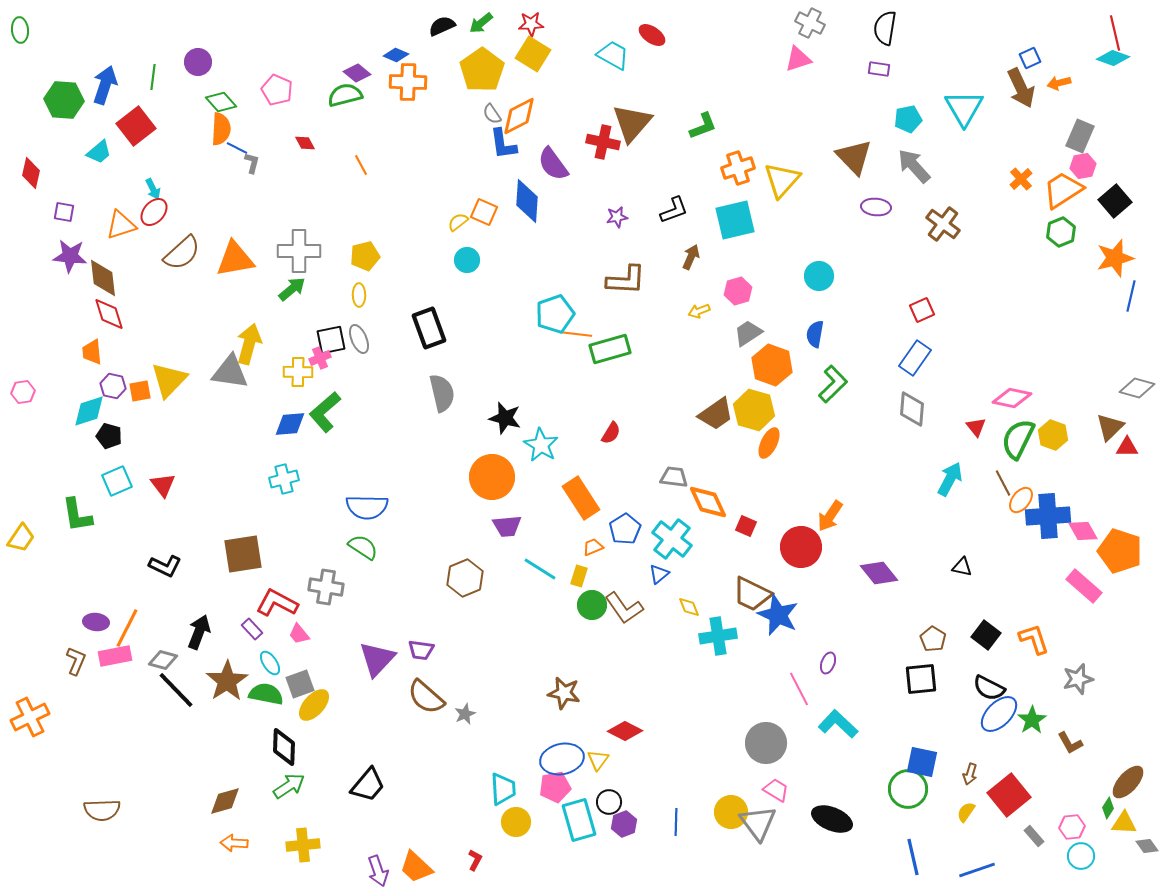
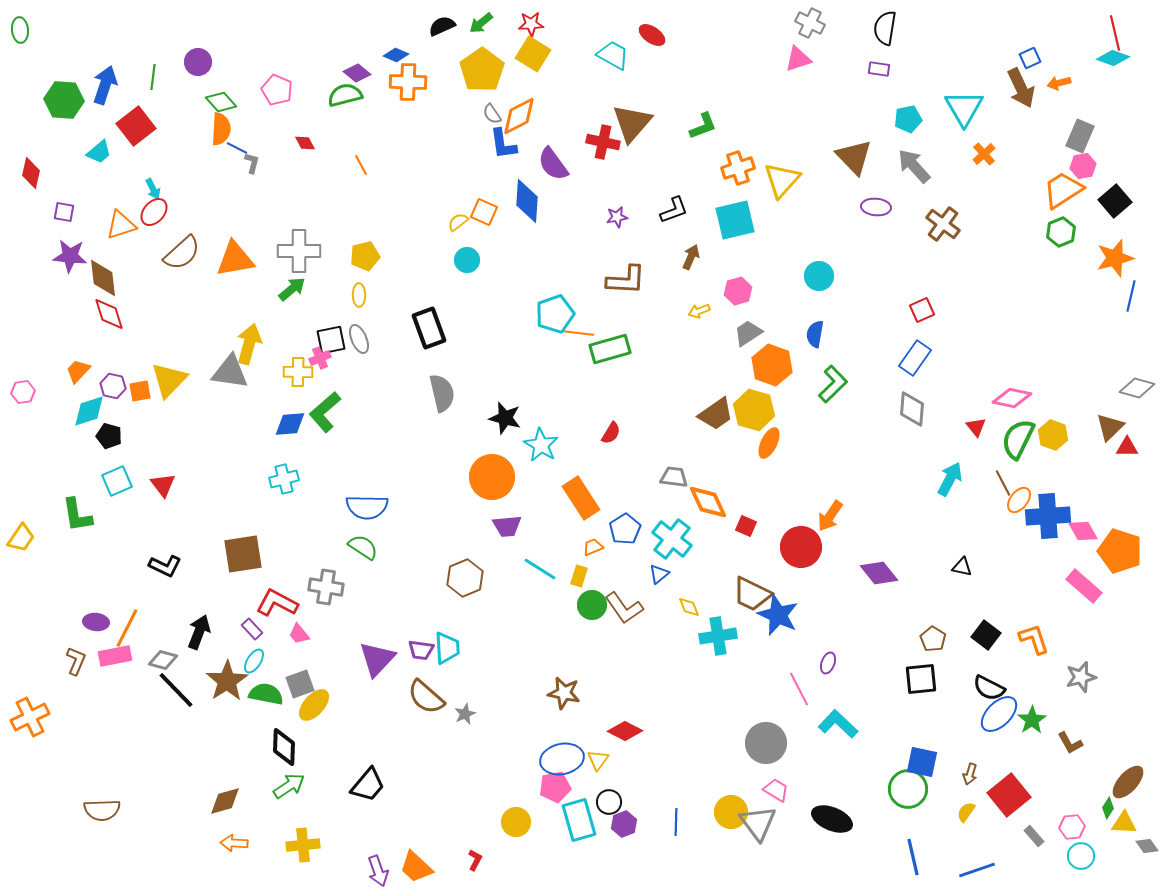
orange cross at (1021, 179): moved 37 px left, 25 px up
orange line at (576, 334): moved 2 px right, 1 px up
orange trapezoid at (92, 352): moved 14 px left, 19 px down; rotated 48 degrees clockwise
orange ellipse at (1021, 500): moved 2 px left
cyan ellipse at (270, 663): moved 16 px left, 2 px up; rotated 65 degrees clockwise
gray star at (1078, 679): moved 3 px right, 2 px up
cyan trapezoid at (503, 789): moved 56 px left, 141 px up
